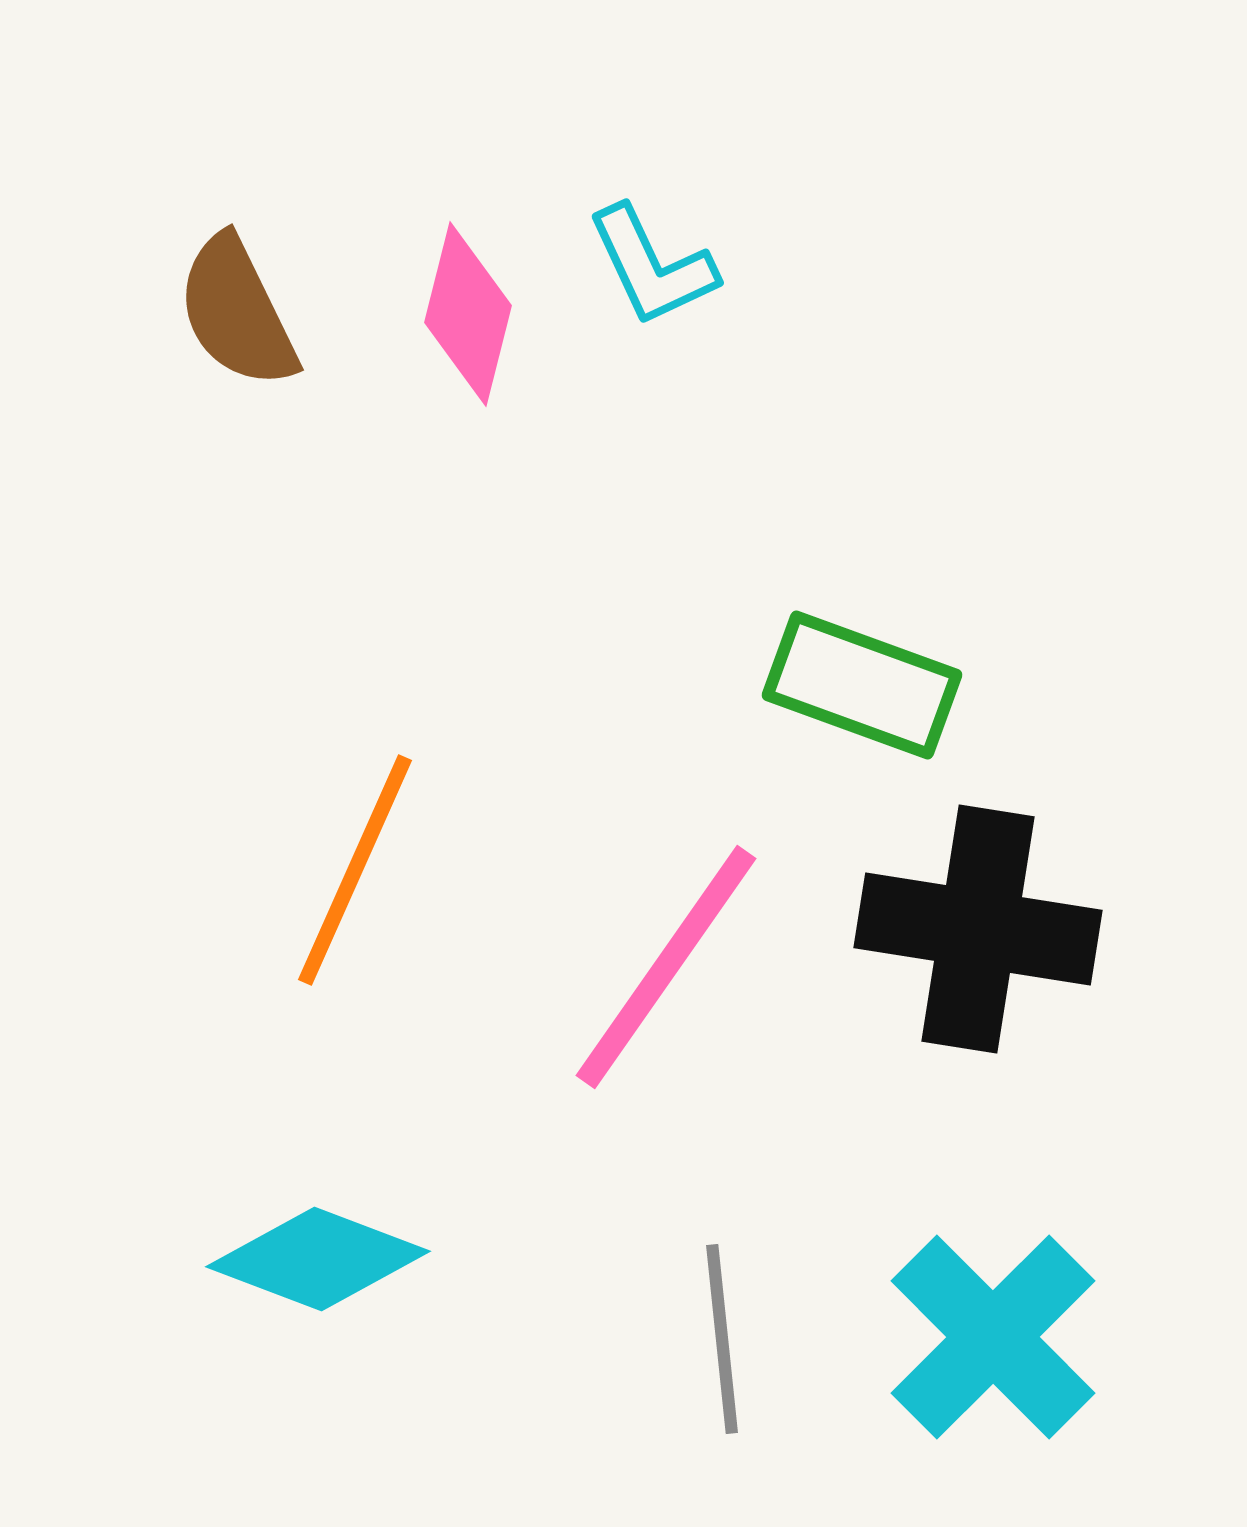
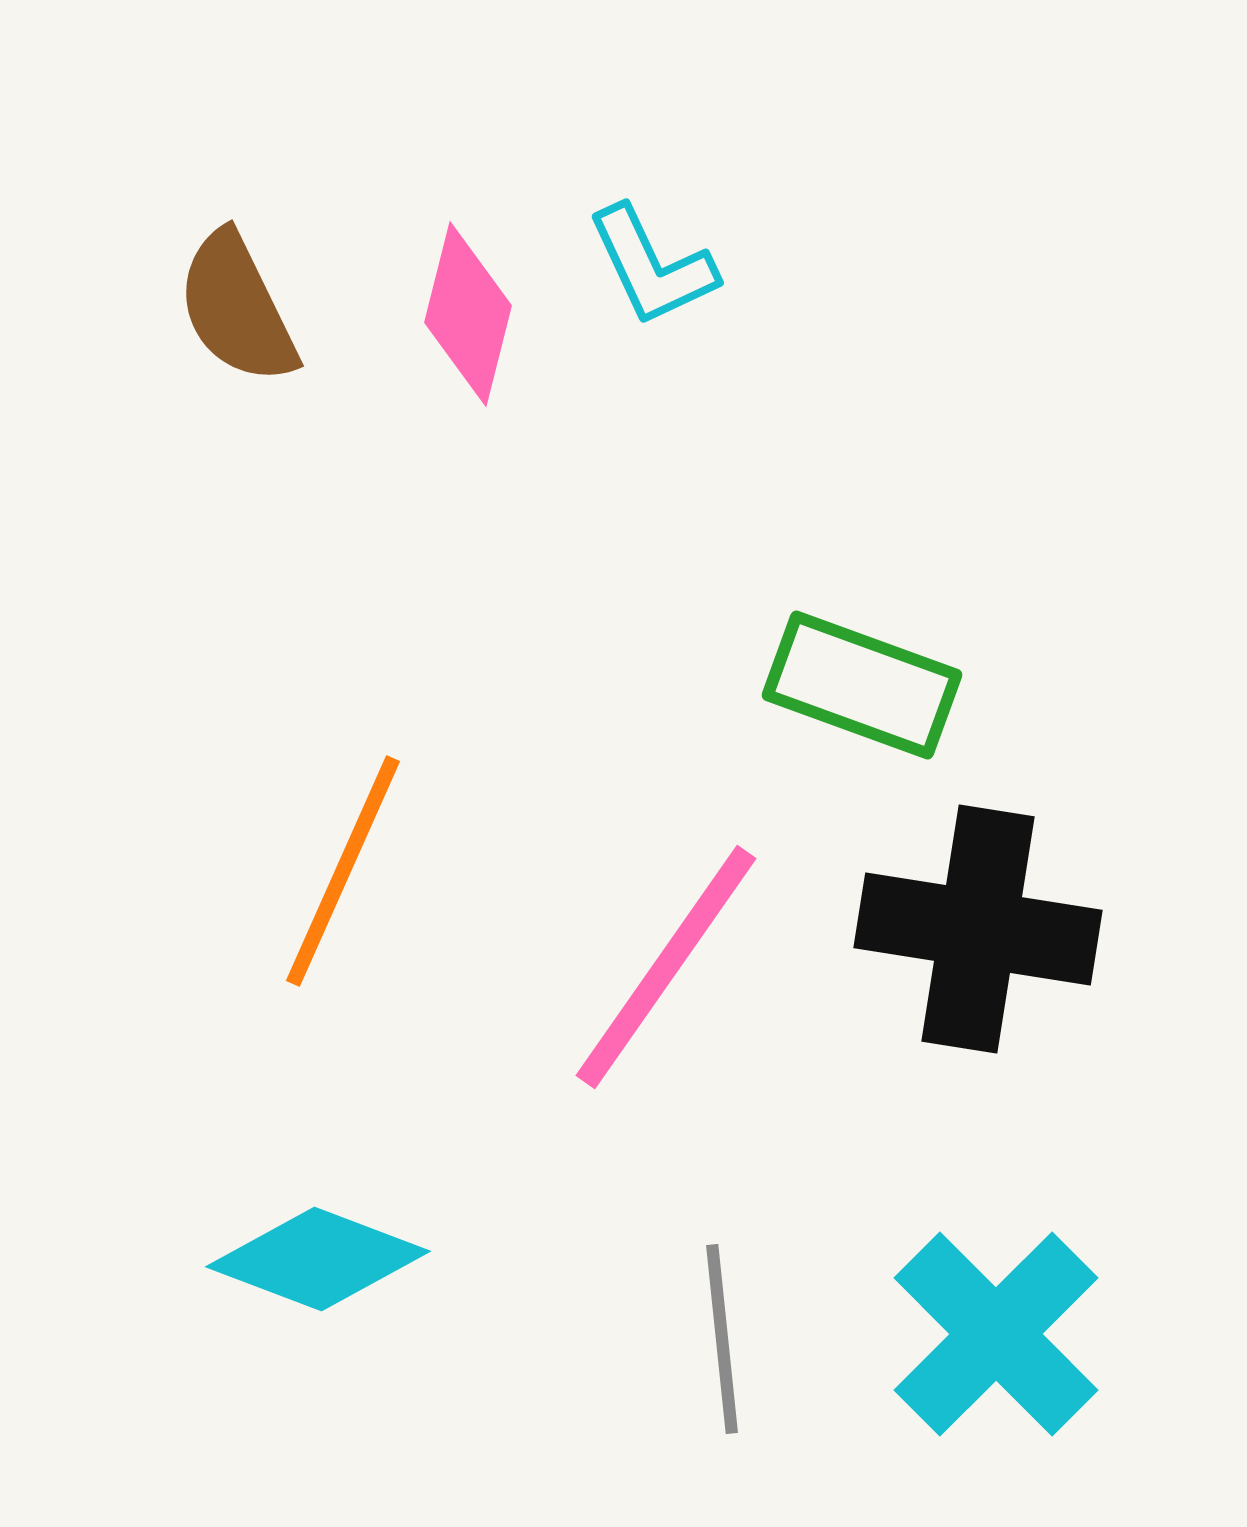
brown semicircle: moved 4 px up
orange line: moved 12 px left, 1 px down
cyan cross: moved 3 px right, 3 px up
